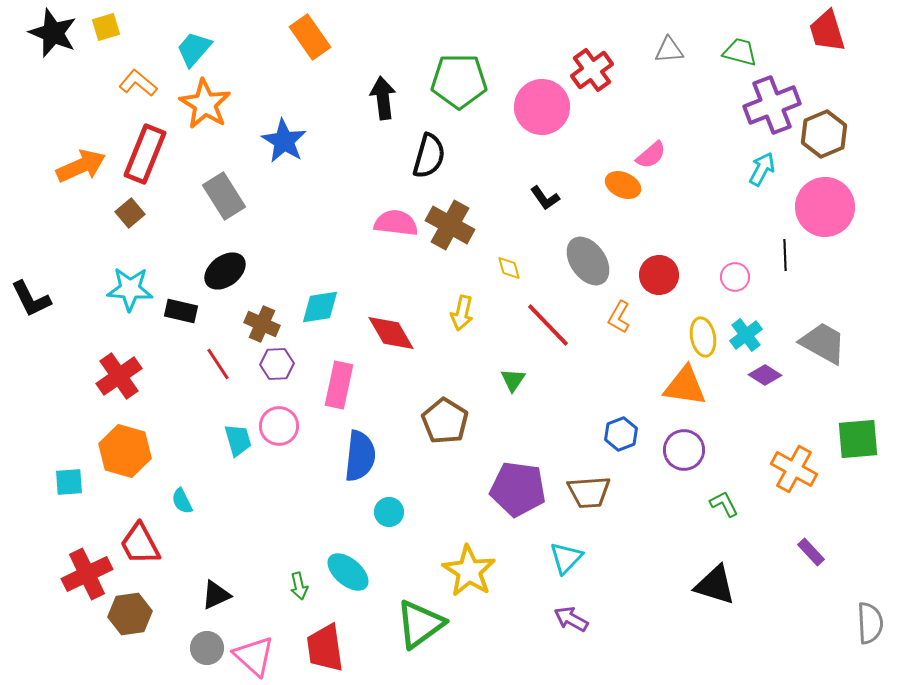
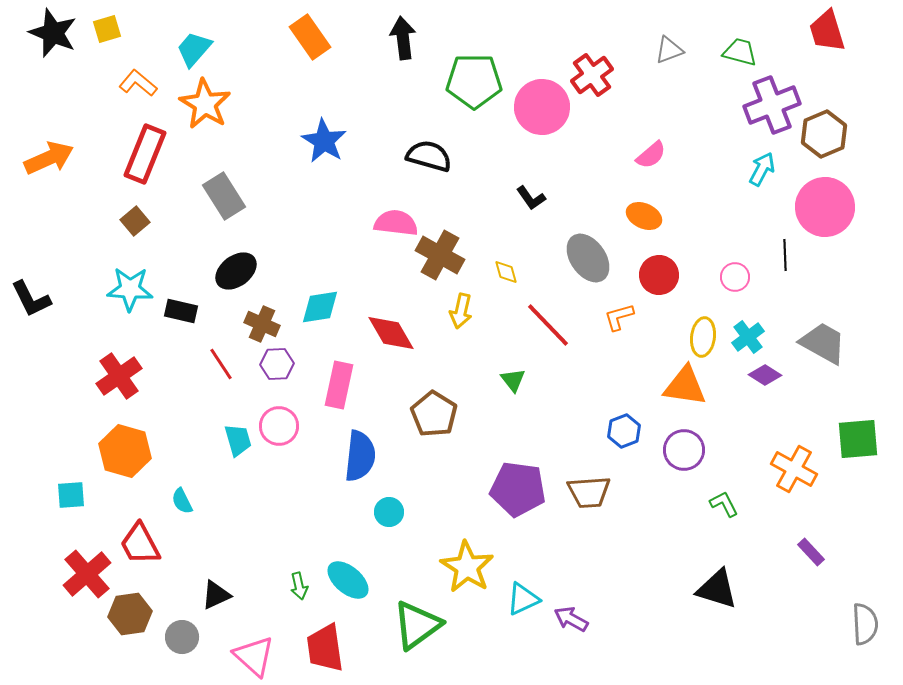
yellow square at (106, 27): moved 1 px right, 2 px down
gray triangle at (669, 50): rotated 16 degrees counterclockwise
red cross at (592, 70): moved 5 px down
green pentagon at (459, 81): moved 15 px right
black arrow at (383, 98): moved 20 px right, 60 px up
blue star at (284, 141): moved 40 px right
black semicircle at (429, 156): rotated 90 degrees counterclockwise
orange arrow at (81, 166): moved 32 px left, 8 px up
orange ellipse at (623, 185): moved 21 px right, 31 px down
black L-shape at (545, 198): moved 14 px left
brown square at (130, 213): moved 5 px right, 8 px down
brown cross at (450, 225): moved 10 px left, 30 px down
gray ellipse at (588, 261): moved 3 px up
yellow diamond at (509, 268): moved 3 px left, 4 px down
black ellipse at (225, 271): moved 11 px right
yellow arrow at (462, 313): moved 1 px left, 2 px up
orange L-shape at (619, 317): rotated 44 degrees clockwise
cyan cross at (746, 335): moved 2 px right, 2 px down
yellow ellipse at (703, 337): rotated 18 degrees clockwise
red line at (218, 364): moved 3 px right
green triangle at (513, 380): rotated 12 degrees counterclockwise
brown pentagon at (445, 421): moved 11 px left, 7 px up
blue hexagon at (621, 434): moved 3 px right, 3 px up
cyan square at (69, 482): moved 2 px right, 13 px down
cyan triangle at (566, 558): moved 43 px left, 41 px down; rotated 21 degrees clockwise
yellow star at (469, 571): moved 2 px left, 4 px up
cyan ellipse at (348, 572): moved 8 px down
red cross at (87, 574): rotated 15 degrees counterclockwise
black triangle at (715, 585): moved 2 px right, 4 px down
gray semicircle at (870, 623): moved 5 px left, 1 px down
green triangle at (420, 624): moved 3 px left, 1 px down
gray circle at (207, 648): moved 25 px left, 11 px up
